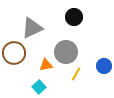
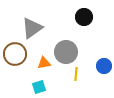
black circle: moved 10 px right
gray triangle: rotated 10 degrees counterclockwise
brown circle: moved 1 px right, 1 px down
orange triangle: moved 2 px left, 2 px up
yellow line: rotated 24 degrees counterclockwise
cyan square: rotated 24 degrees clockwise
